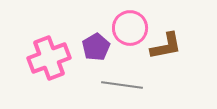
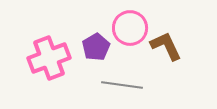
brown L-shape: rotated 104 degrees counterclockwise
